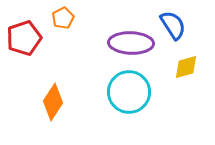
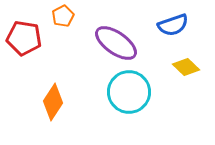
orange pentagon: moved 2 px up
blue semicircle: rotated 104 degrees clockwise
red pentagon: rotated 28 degrees clockwise
purple ellipse: moved 15 px left; rotated 33 degrees clockwise
yellow diamond: rotated 60 degrees clockwise
